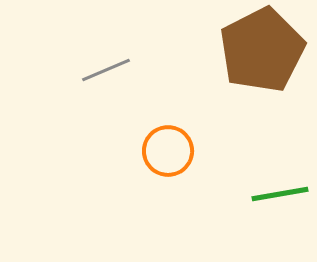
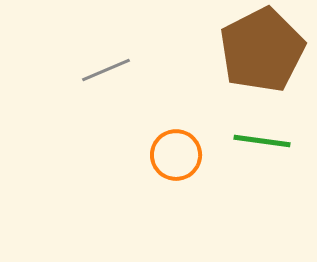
orange circle: moved 8 px right, 4 px down
green line: moved 18 px left, 53 px up; rotated 18 degrees clockwise
